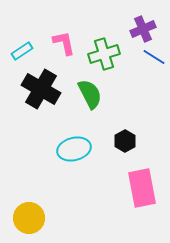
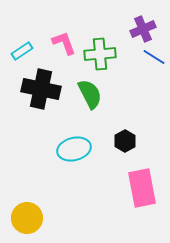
pink L-shape: rotated 8 degrees counterclockwise
green cross: moved 4 px left; rotated 12 degrees clockwise
black cross: rotated 18 degrees counterclockwise
yellow circle: moved 2 px left
